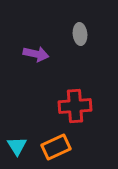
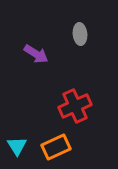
purple arrow: rotated 20 degrees clockwise
red cross: rotated 20 degrees counterclockwise
